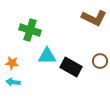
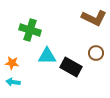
brown circle: moved 4 px left, 8 px up
